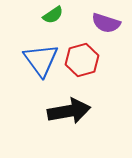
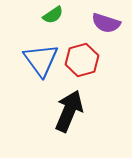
black arrow: rotated 57 degrees counterclockwise
